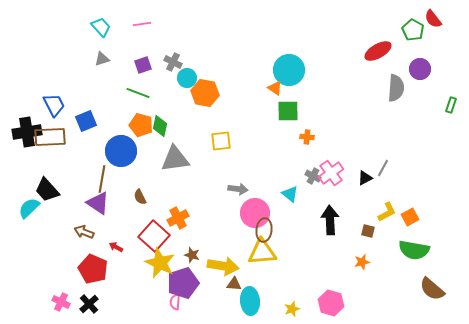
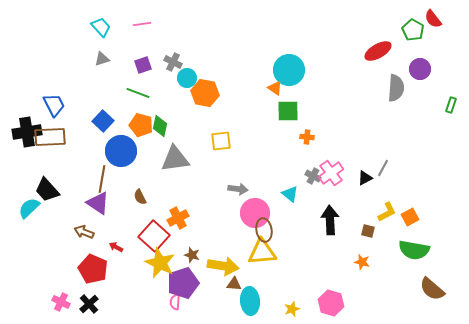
blue square at (86, 121): moved 17 px right; rotated 25 degrees counterclockwise
brown ellipse at (264, 230): rotated 15 degrees counterclockwise
orange star at (362, 262): rotated 28 degrees clockwise
